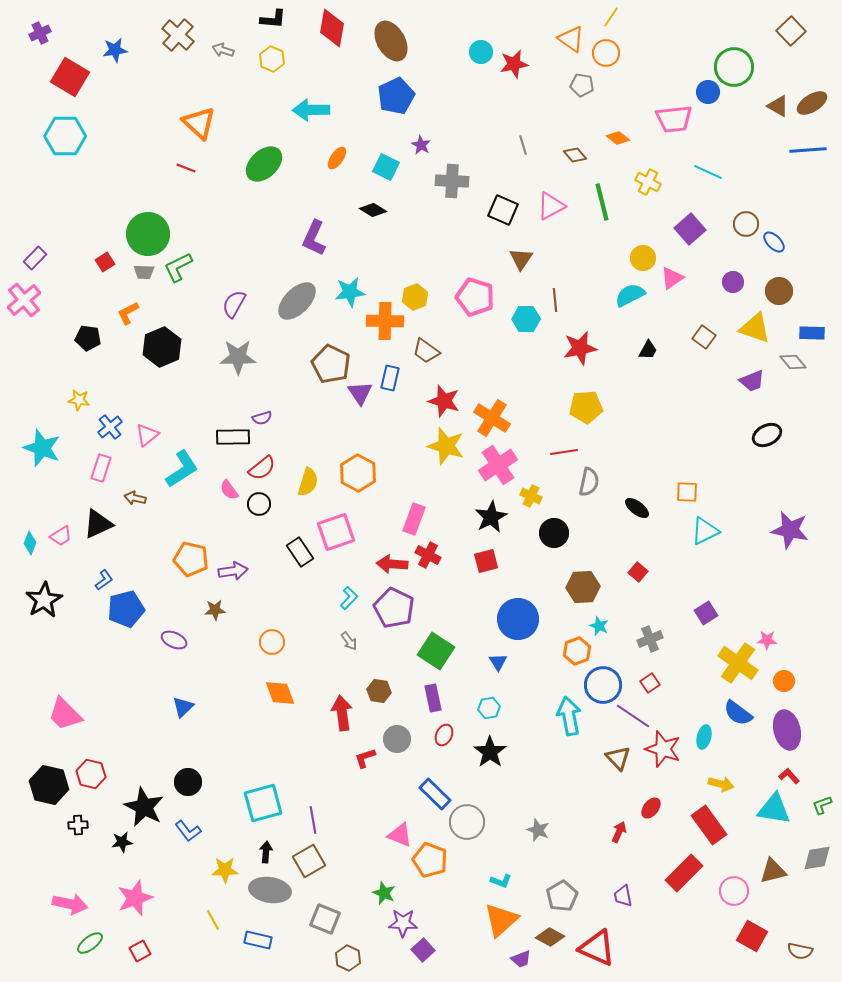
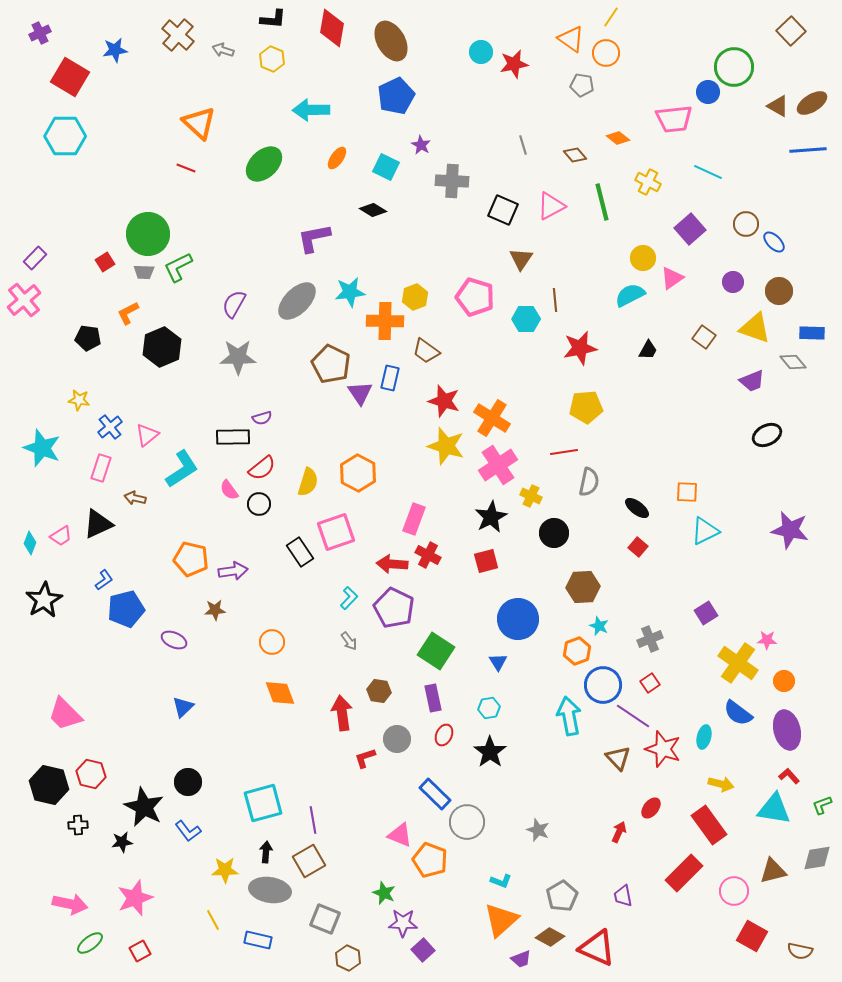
purple L-shape at (314, 238): rotated 54 degrees clockwise
red square at (638, 572): moved 25 px up
